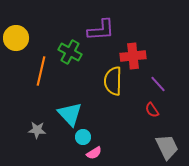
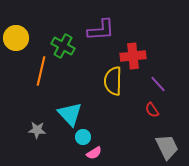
green cross: moved 7 px left, 6 px up
